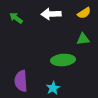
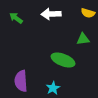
yellow semicircle: moved 4 px right; rotated 48 degrees clockwise
green ellipse: rotated 25 degrees clockwise
